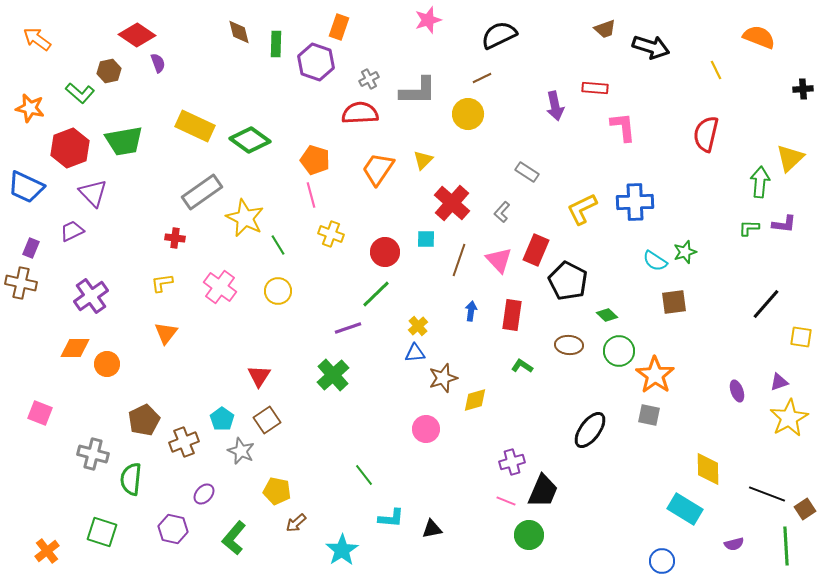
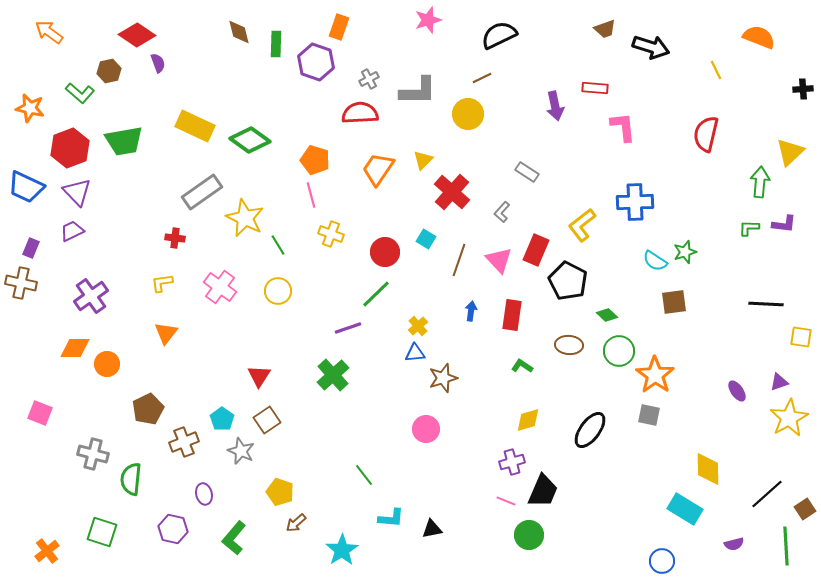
orange arrow at (37, 39): moved 12 px right, 7 px up
yellow triangle at (790, 158): moved 6 px up
purple triangle at (93, 193): moved 16 px left, 1 px up
red cross at (452, 203): moved 11 px up
yellow L-shape at (582, 209): moved 16 px down; rotated 12 degrees counterclockwise
cyan square at (426, 239): rotated 30 degrees clockwise
black line at (766, 304): rotated 52 degrees clockwise
purple ellipse at (737, 391): rotated 15 degrees counterclockwise
yellow diamond at (475, 400): moved 53 px right, 20 px down
brown pentagon at (144, 420): moved 4 px right, 11 px up
yellow pentagon at (277, 491): moved 3 px right, 1 px down; rotated 8 degrees clockwise
purple ellipse at (204, 494): rotated 55 degrees counterclockwise
black line at (767, 494): rotated 63 degrees counterclockwise
